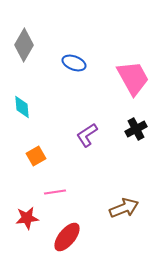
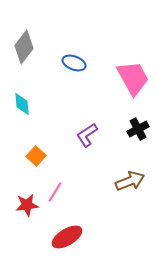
gray diamond: moved 2 px down; rotated 8 degrees clockwise
cyan diamond: moved 3 px up
black cross: moved 2 px right
orange square: rotated 18 degrees counterclockwise
pink line: rotated 50 degrees counterclockwise
brown arrow: moved 6 px right, 27 px up
red star: moved 13 px up
red ellipse: rotated 20 degrees clockwise
